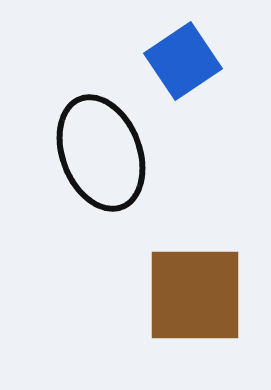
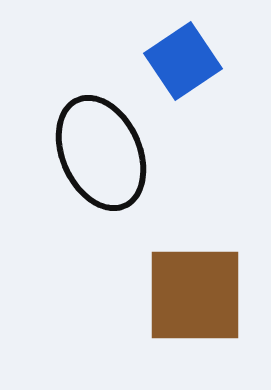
black ellipse: rotated 3 degrees counterclockwise
